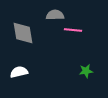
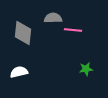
gray semicircle: moved 2 px left, 3 px down
gray diamond: rotated 15 degrees clockwise
green star: moved 2 px up
